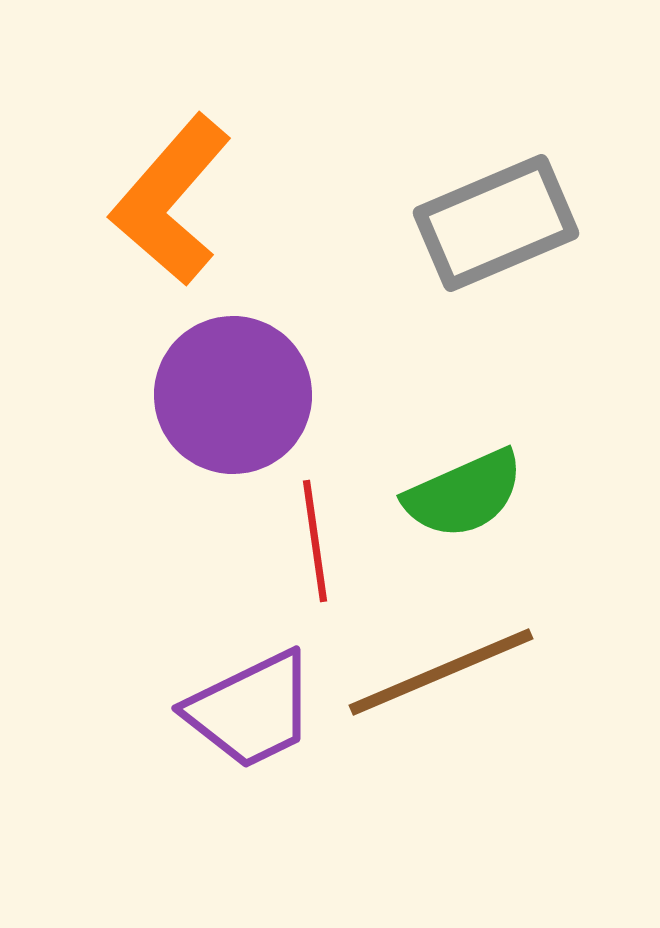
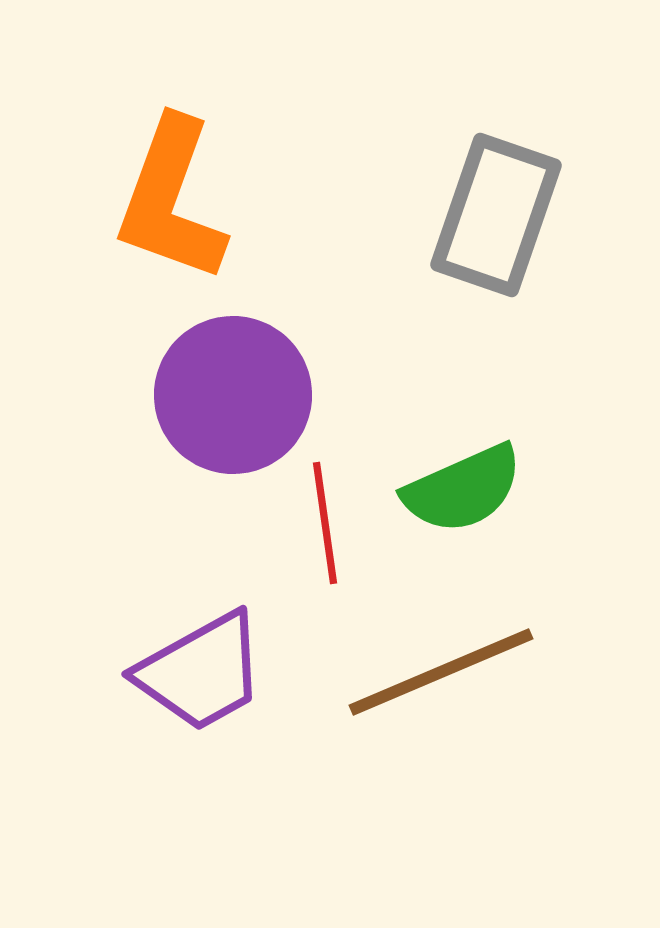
orange L-shape: rotated 21 degrees counterclockwise
gray rectangle: moved 8 px up; rotated 48 degrees counterclockwise
green semicircle: moved 1 px left, 5 px up
red line: moved 10 px right, 18 px up
purple trapezoid: moved 50 px left, 38 px up; rotated 3 degrees counterclockwise
